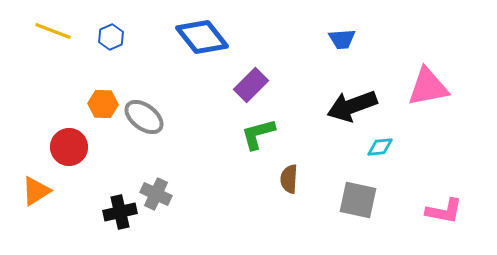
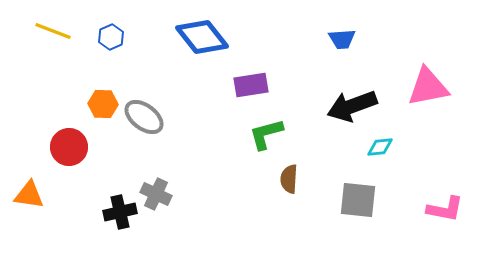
purple rectangle: rotated 36 degrees clockwise
green L-shape: moved 8 px right
orange triangle: moved 7 px left, 4 px down; rotated 40 degrees clockwise
gray square: rotated 6 degrees counterclockwise
pink L-shape: moved 1 px right, 2 px up
